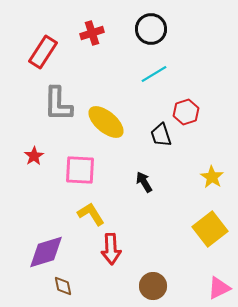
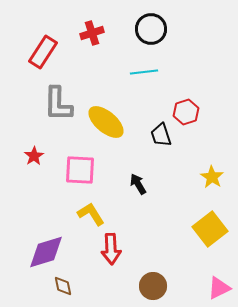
cyan line: moved 10 px left, 2 px up; rotated 24 degrees clockwise
black arrow: moved 6 px left, 2 px down
